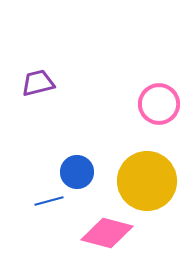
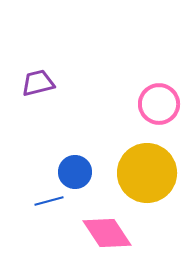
blue circle: moved 2 px left
yellow circle: moved 8 px up
pink diamond: rotated 42 degrees clockwise
